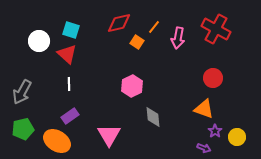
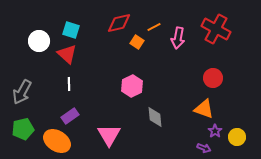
orange line: rotated 24 degrees clockwise
gray diamond: moved 2 px right
